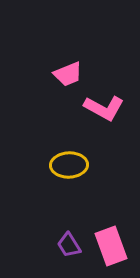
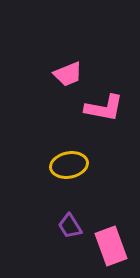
pink L-shape: rotated 18 degrees counterclockwise
yellow ellipse: rotated 9 degrees counterclockwise
purple trapezoid: moved 1 px right, 19 px up
